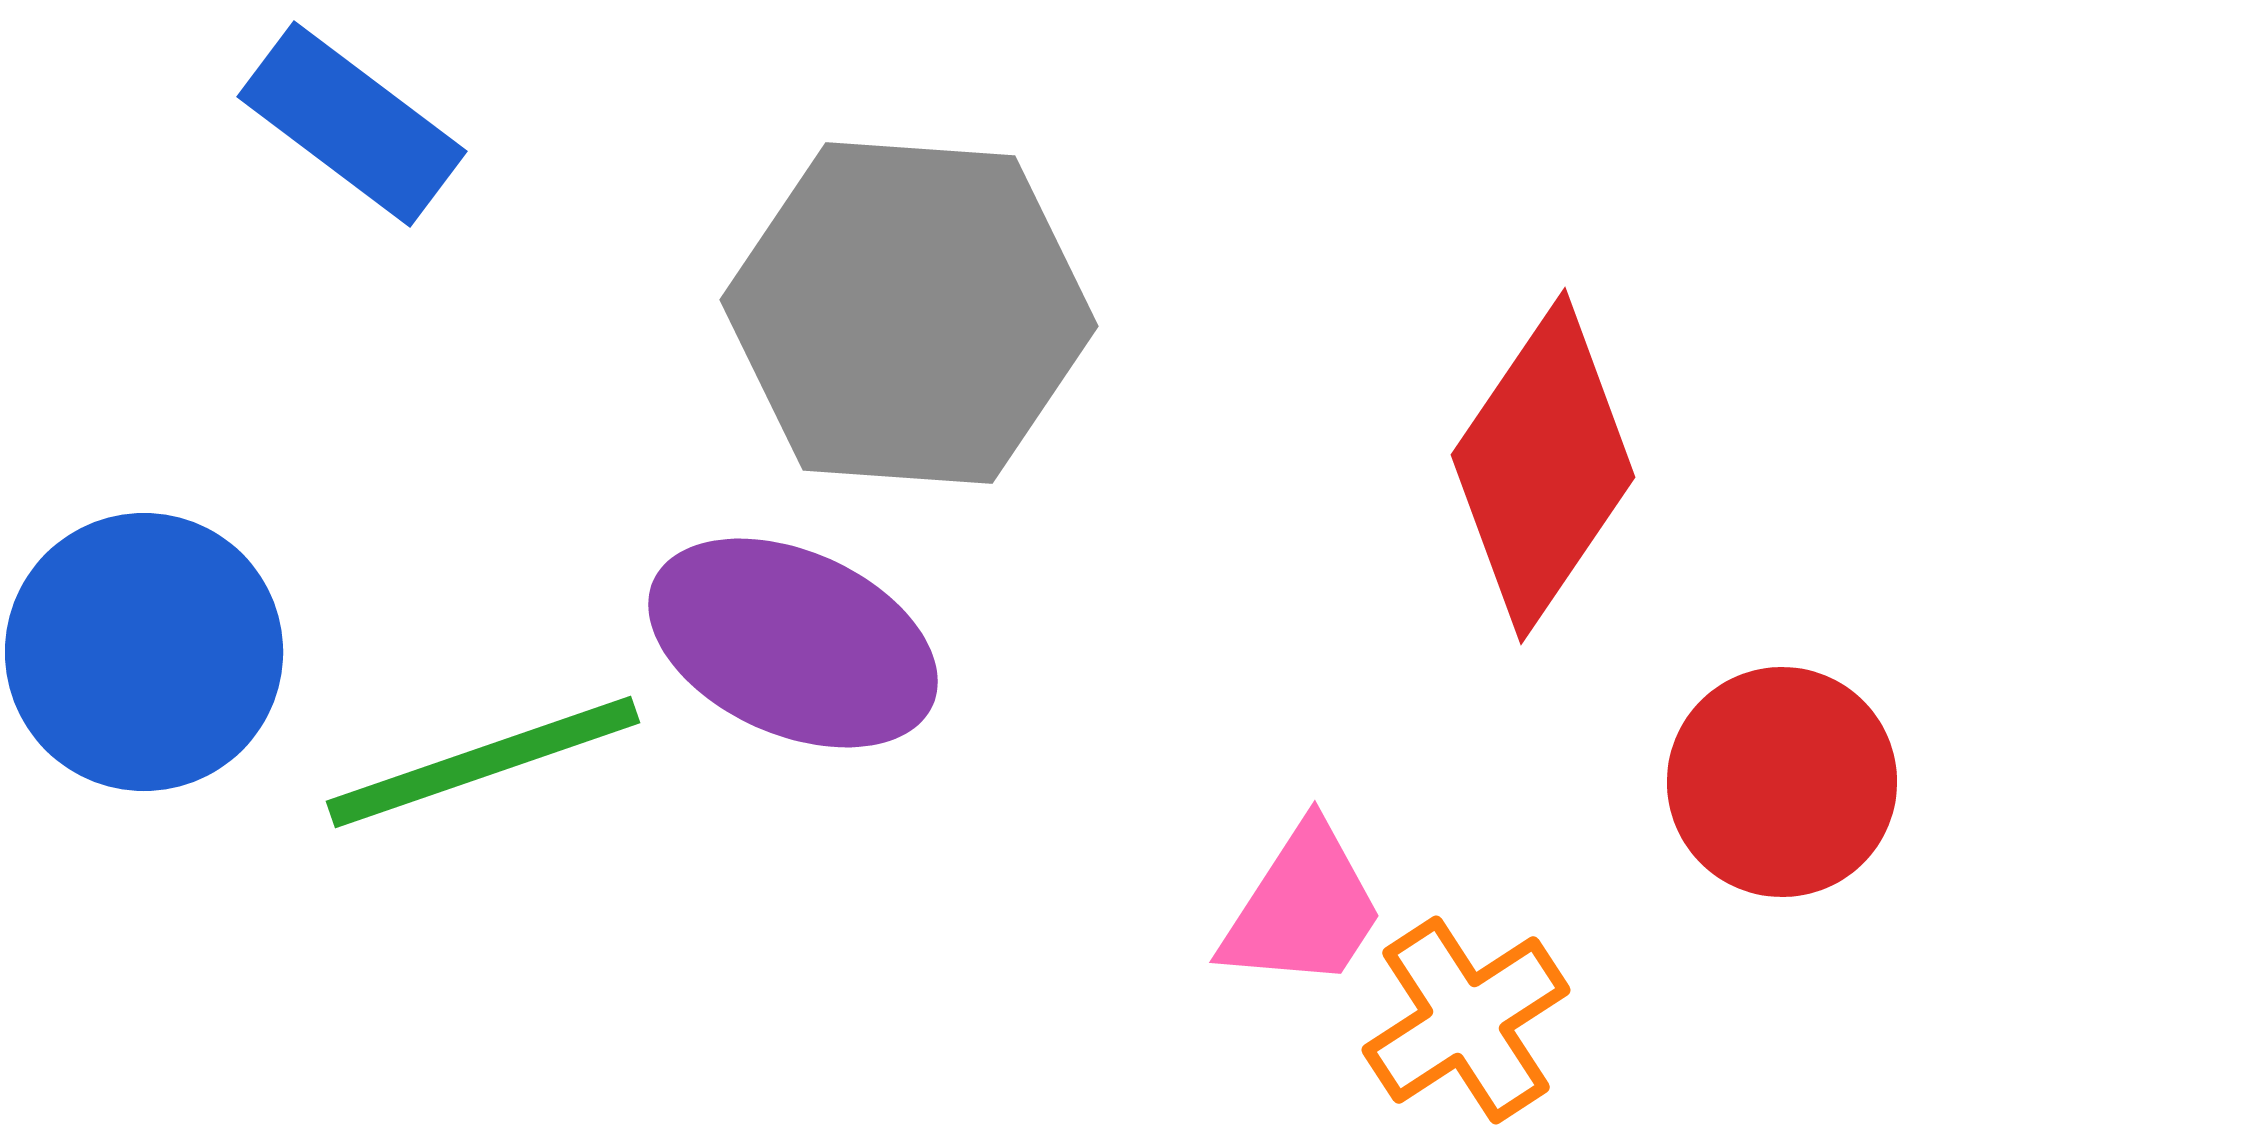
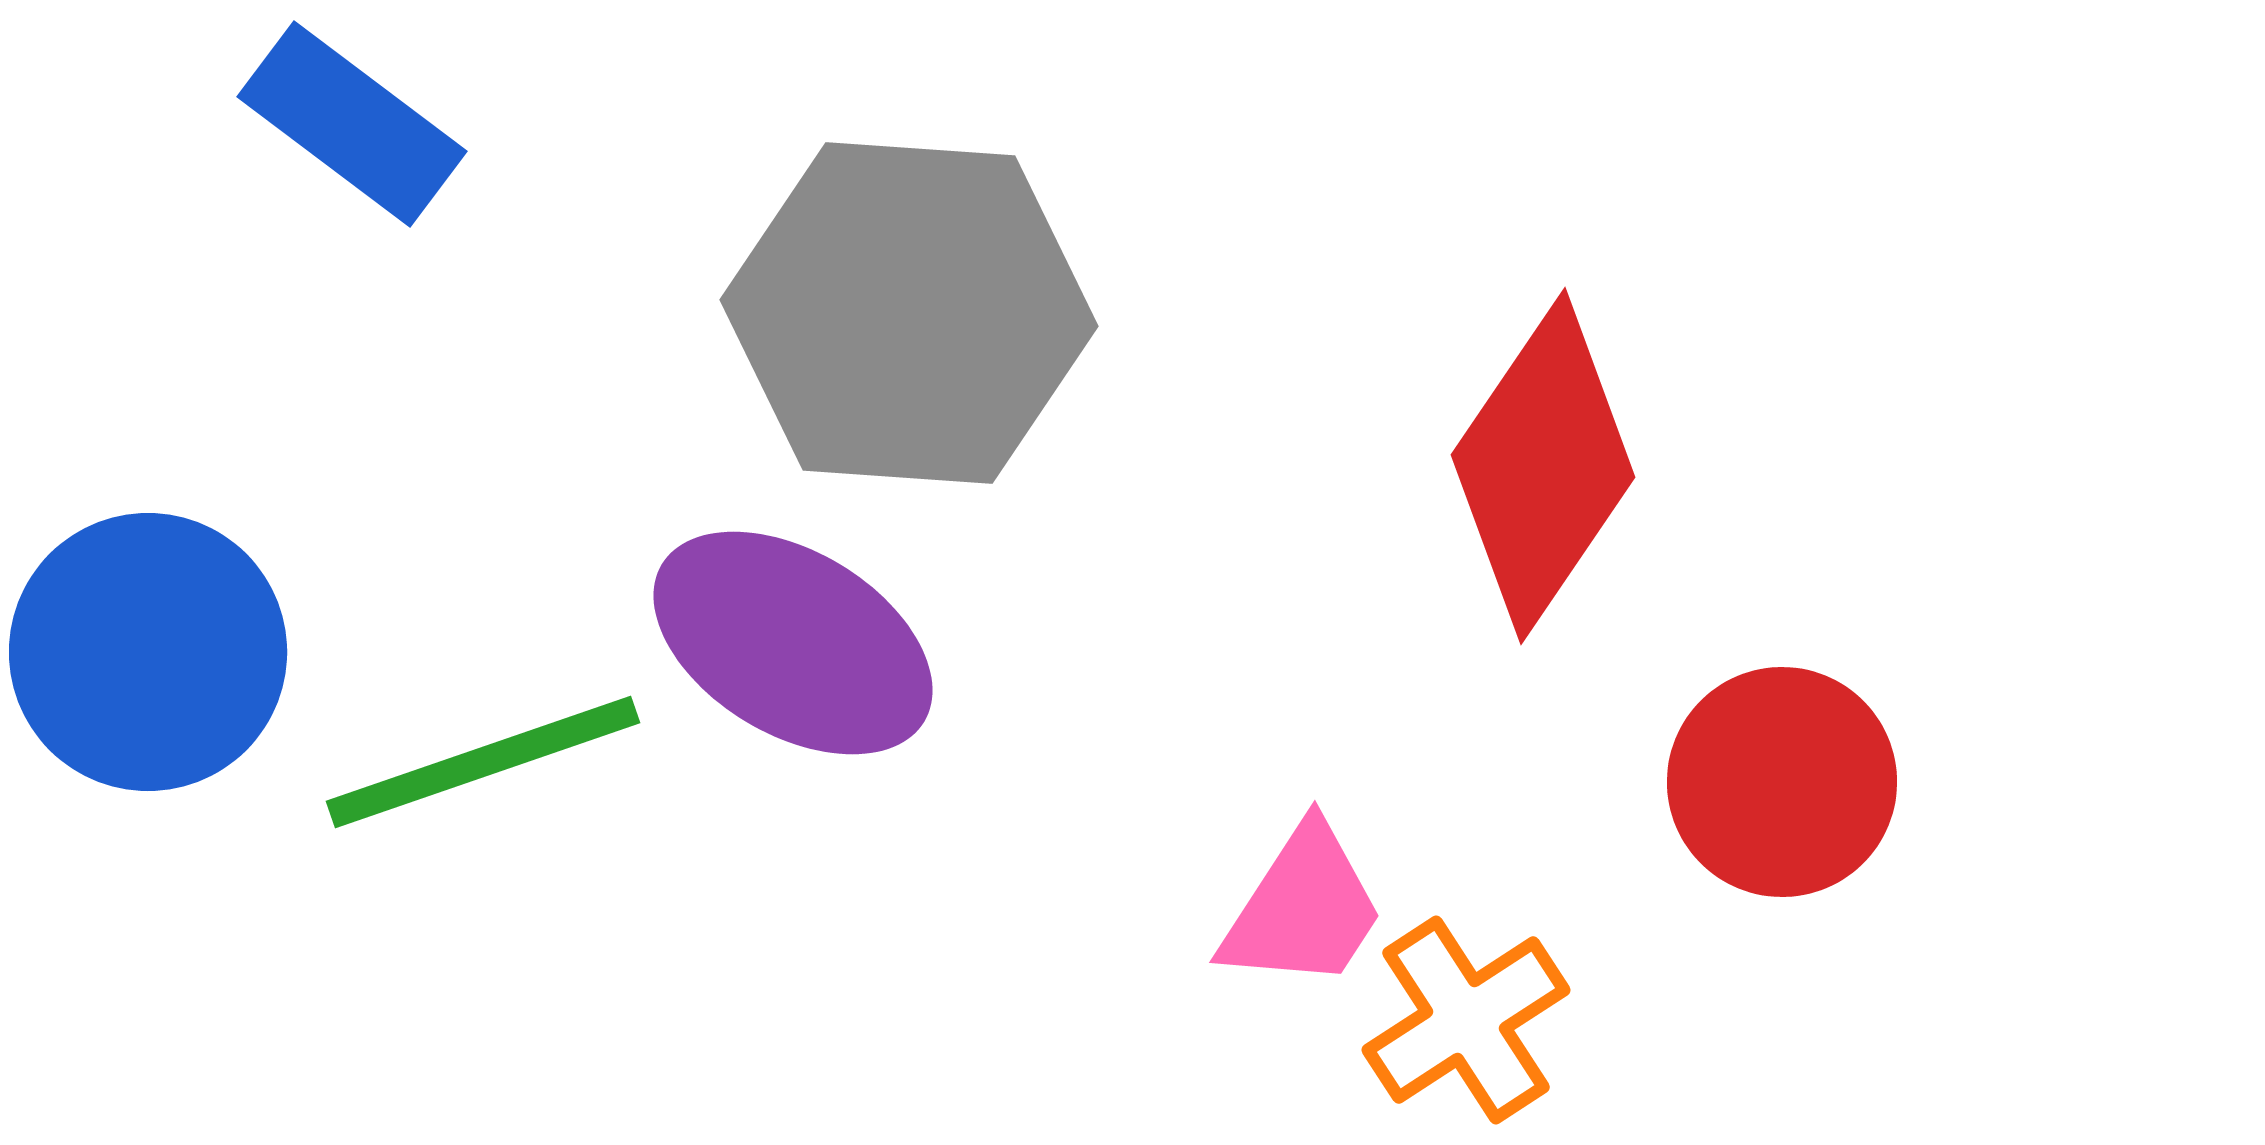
purple ellipse: rotated 7 degrees clockwise
blue circle: moved 4 px right
